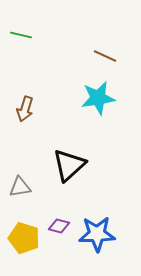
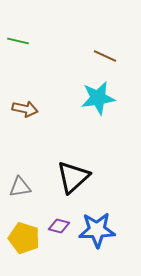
green line: moved 3 px left, 6 px down
brown arrow: rotated 95 degrees counterclockwise
black triangle: moved 4 px right, 12 px down
blue star: moved 4 px up
